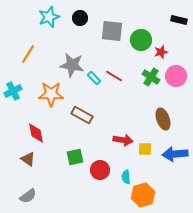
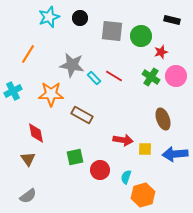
black rectangle: moved 7 px left
green circle: moved 4 px up
brown triangle: rotated 21 degrees clockwise
cyan semicircle: rotated 24 degrees clockwise
